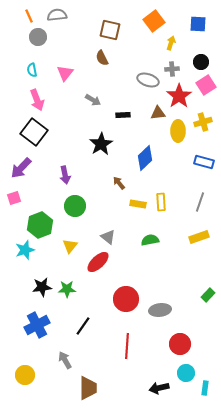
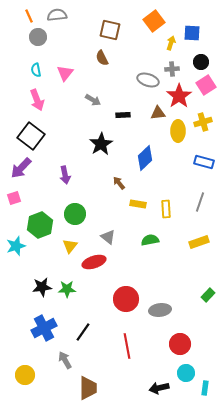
blue square at (198, 24): moved 6 px left, 9 px down
cyan semicircle at (32, 70): moved 4 px right
black square at (34, 132): moved 3 px left, 4 px down
yellow rectangle at (161, 202): moved 5 px right, 7 px down
green circle at (75, 206): moved 8 px down
yellow rectangle at (199, 237): moved 5 px down
cyan star at (25, 250): moved 9 px left, 4 px up
red ellipse at (98, 262): moved 4 px left; rotated 25 degrees clockwise
blue cross at (37, 325): moved 7 px right, 3 px down
black line at (83, 326): moved 6 px down
red line at (127, 346): rotated 15 degrees counterclockwise
